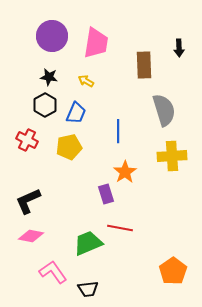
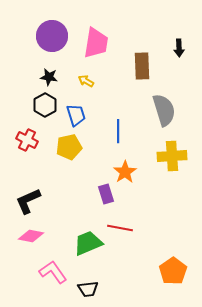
brown rectangle: moved 2 px left, 1 px down
blue trapezoid: moved 2 px down; rotated 40 degrees counterclockwise
